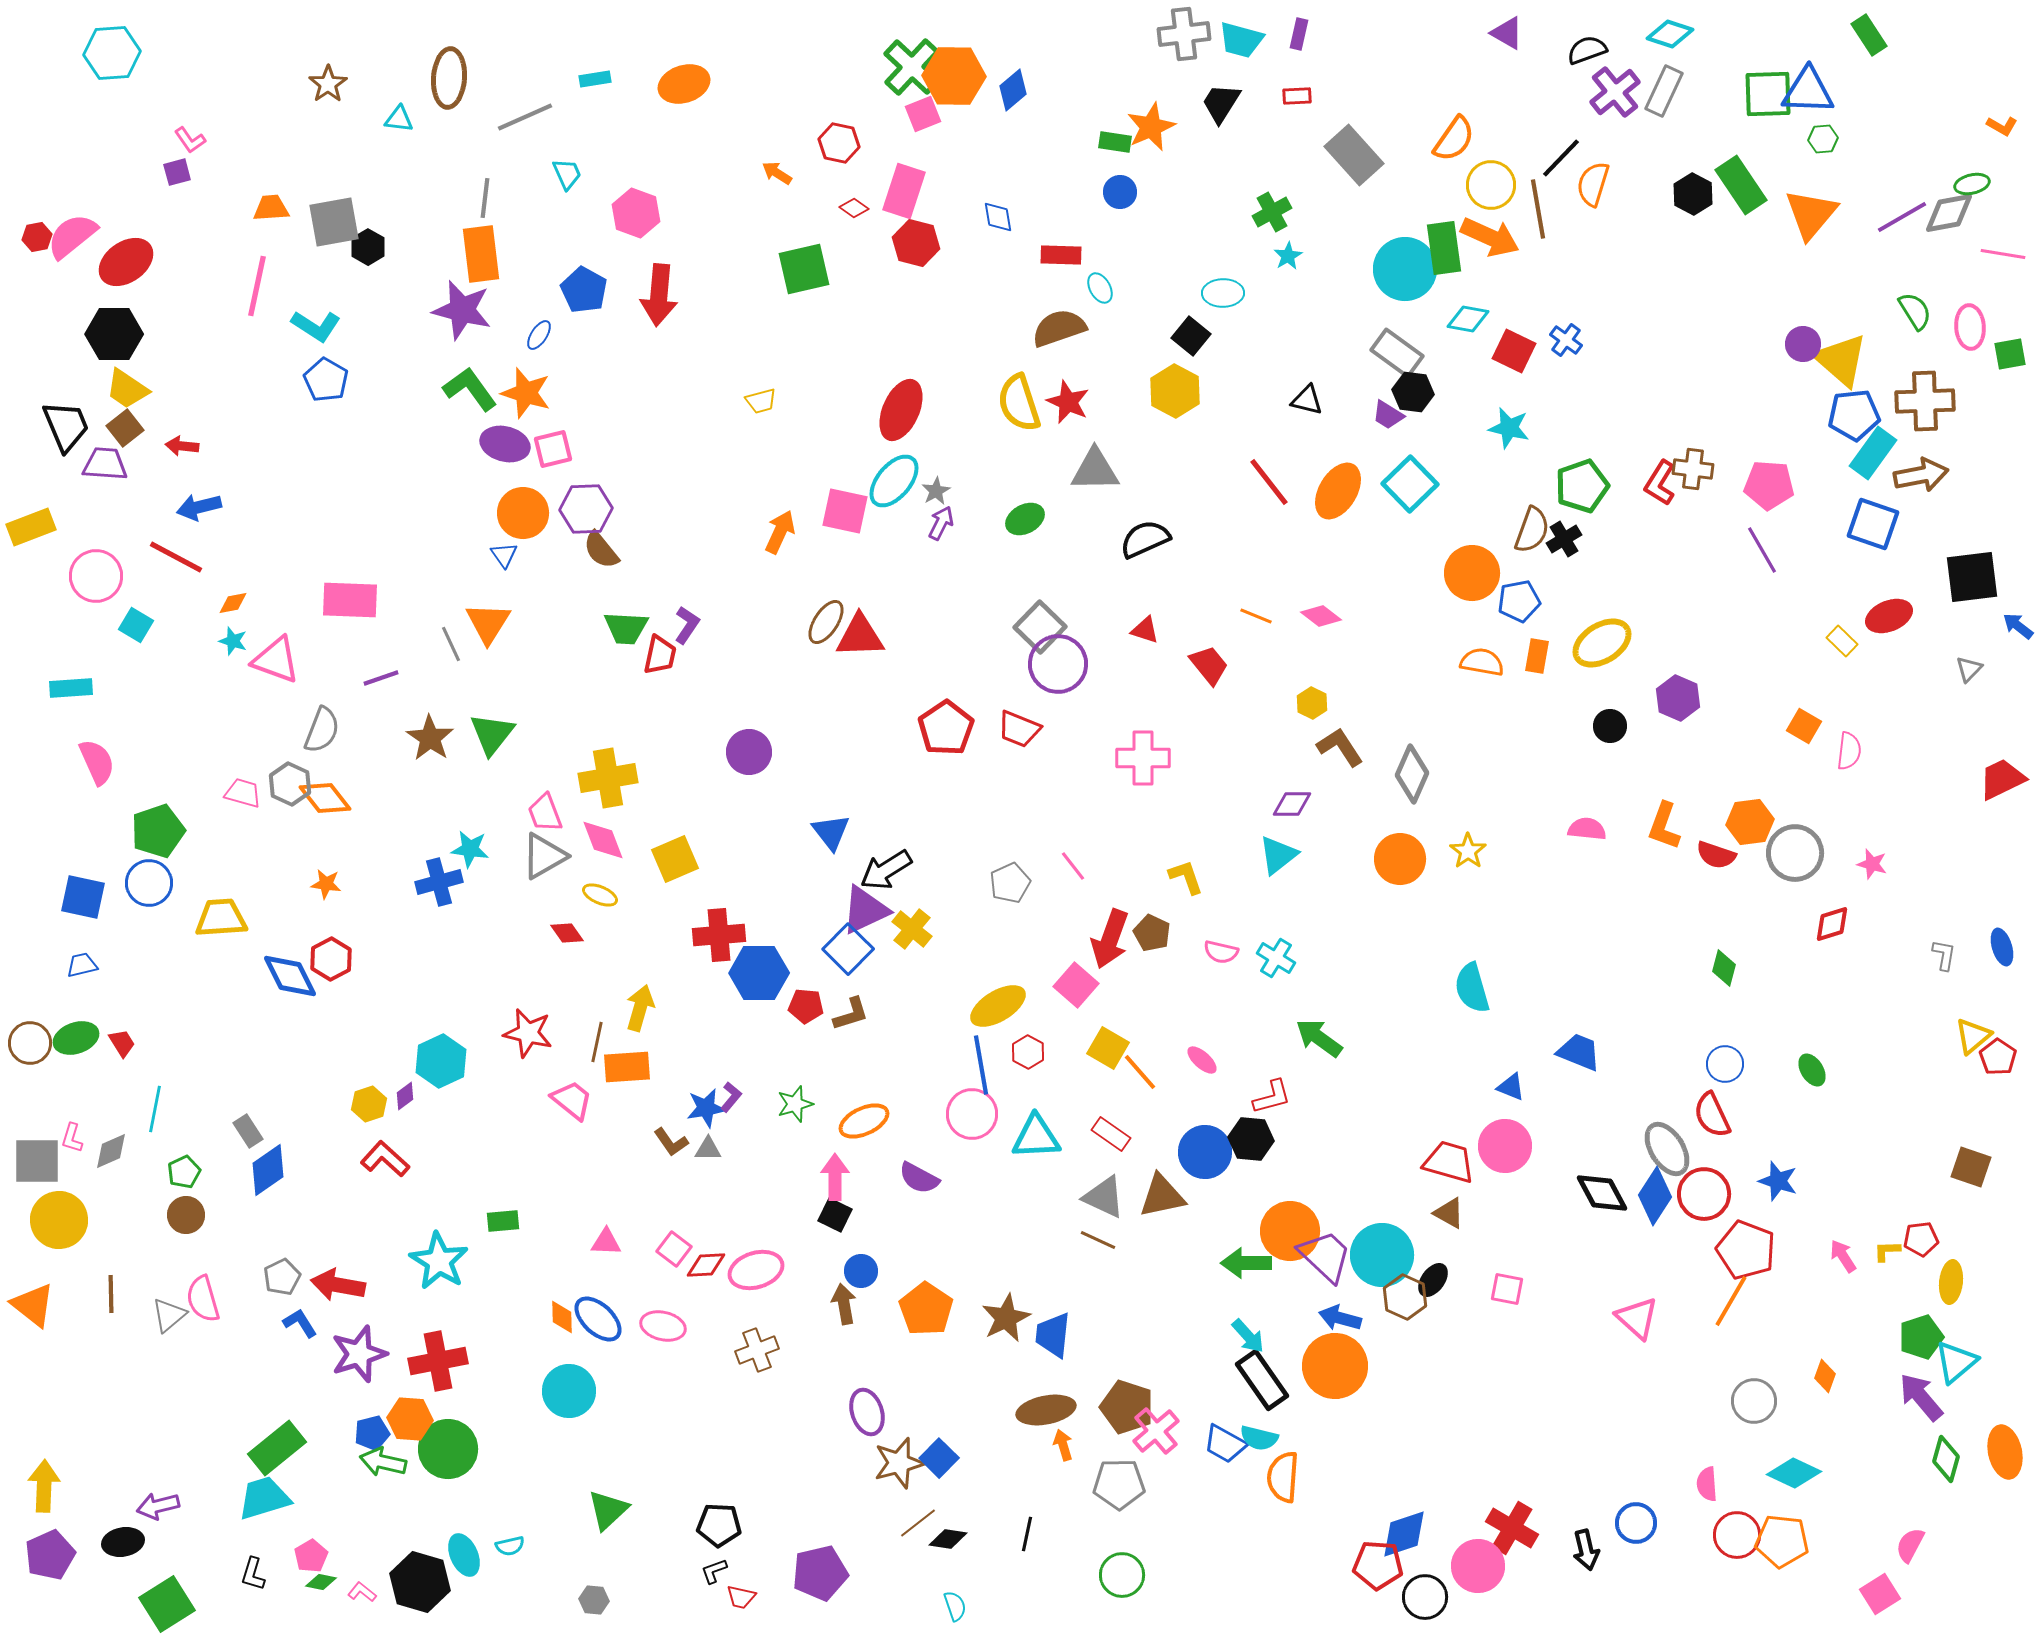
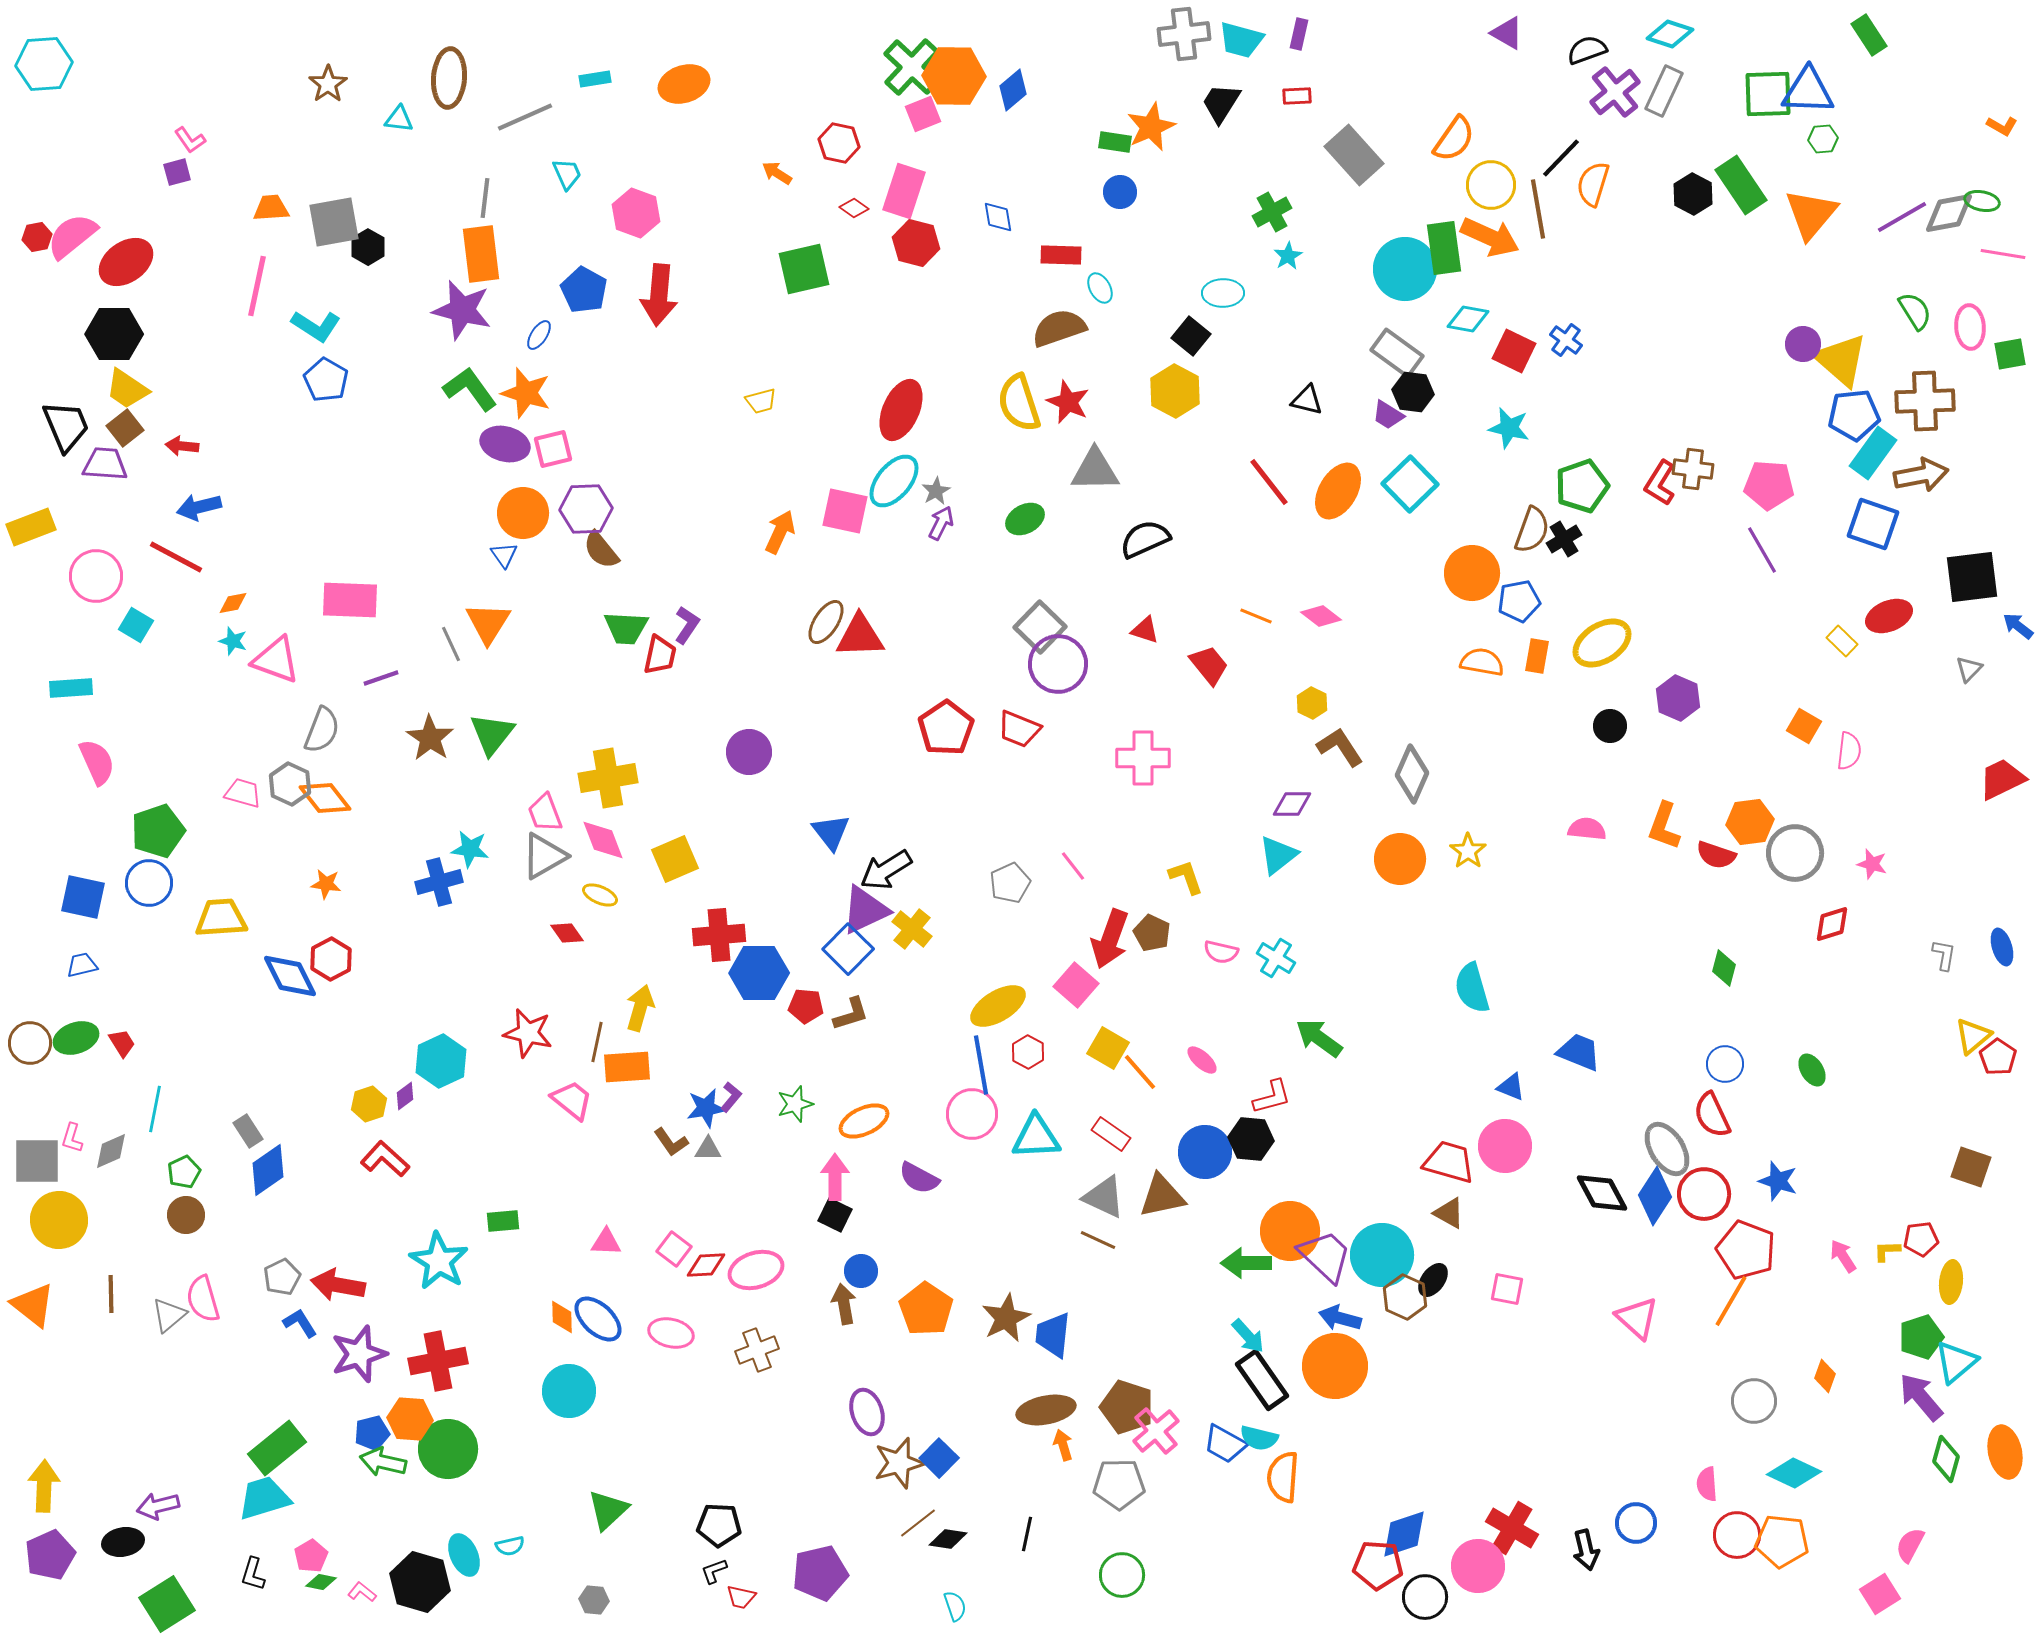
cyan hexagon at (112, 53): moved 68 px left, 11 px down
green ellipse at (1972, 184): moved 10 px right, 17 px down; rotated 24 degrees clockwise
pink ellipse at (663, 1326): moved 8 px right, 7 px down
